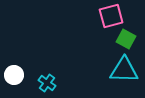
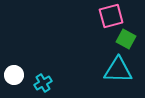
cyan triangle: moved 6 px left
cyan cross: moved 4 px left; rotated 24 degrees clockwise
